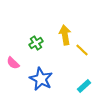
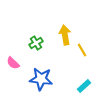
yellow line: rotated 16 degrees clockwise
blue star: rotated 20 degrees counterclockwise
